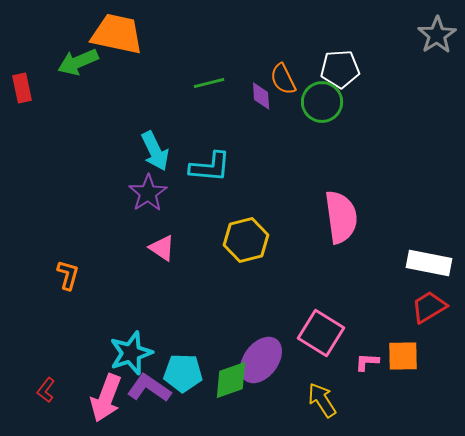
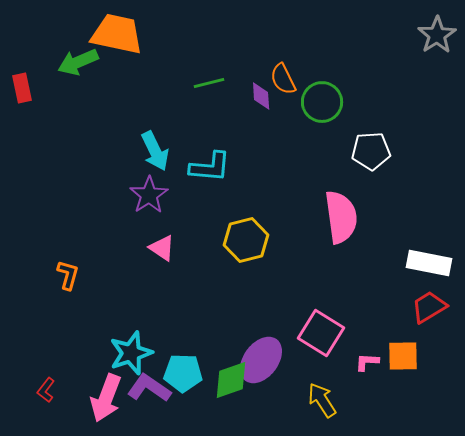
white pentagon: moved 31 px right, 82 px down
purple star: moved 1 px right, 2 px down
